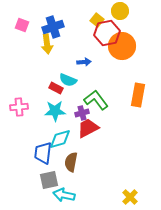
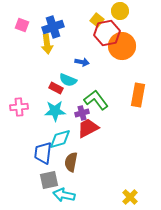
blue arrow: moved 2 px left; rotated 16 degrees clockwise
